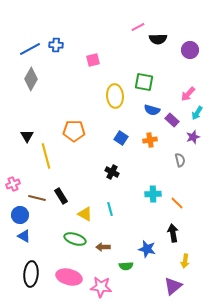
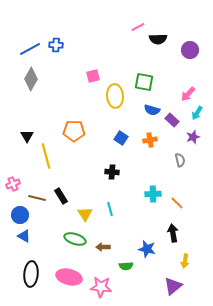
pink square: moved 16 px down
black cross: rotated 24 degrees counterclockwise
yellow triangle: rotated 28 degrees clockwise
